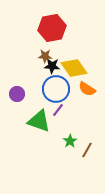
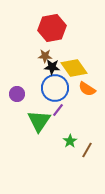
black star: moved 1 px down
blue circle: moved 1 px left, 1 px up
green triangle: rotated 45 degrees clockwise
